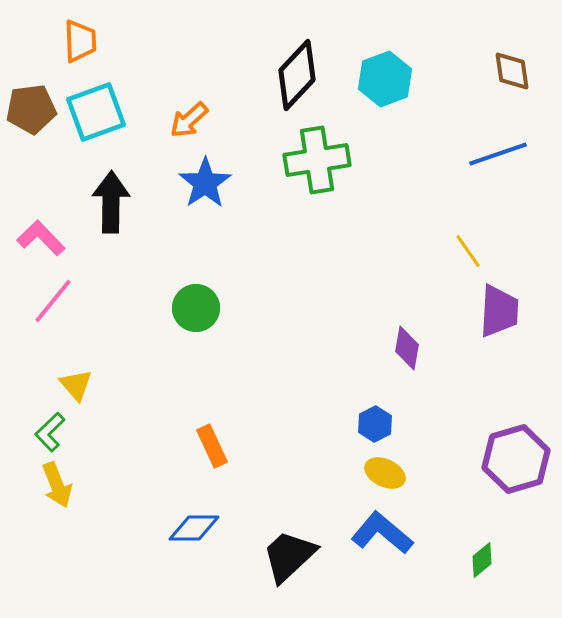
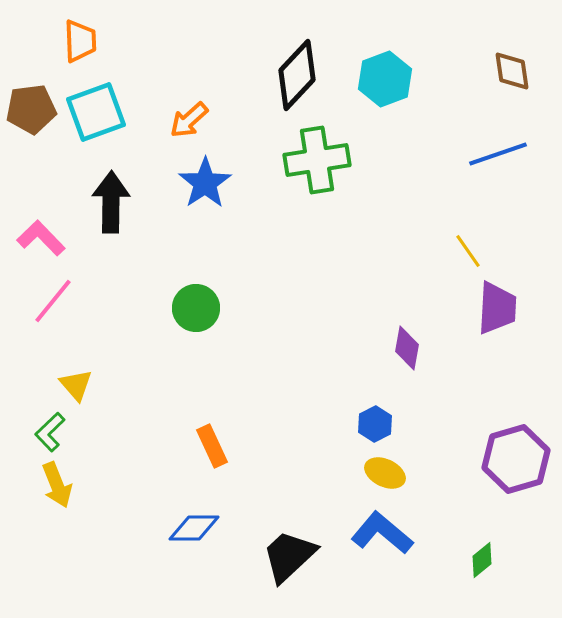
purple trapezoid: moved 2 px left, 3 px up
